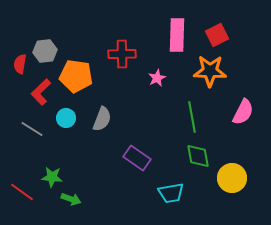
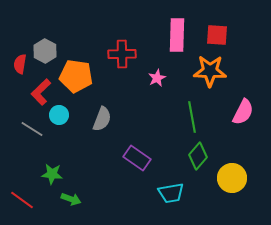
red square: rotated 30 degrees clockwise
gray hexagon: rotated 25 degrees counterclockwise
cyan circle: moved 7 px left, 3 px up
green diamond: rotated 52 degrees clockwise
green star: moved 3 px up
red line: moved 8 px down
